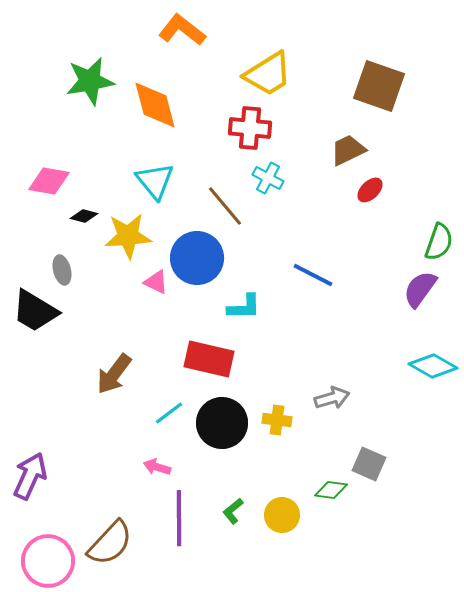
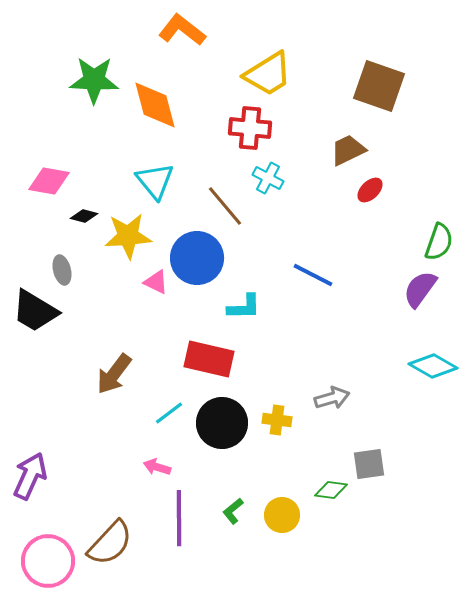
green star: moved 4 px right, 1 px up; rotated 12 degrees clockwise
gray square: rotated 32 degrees counterclockwise
